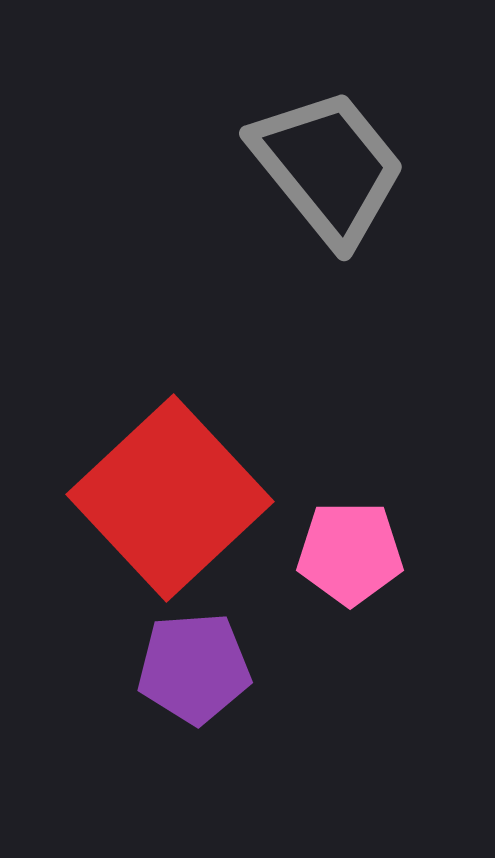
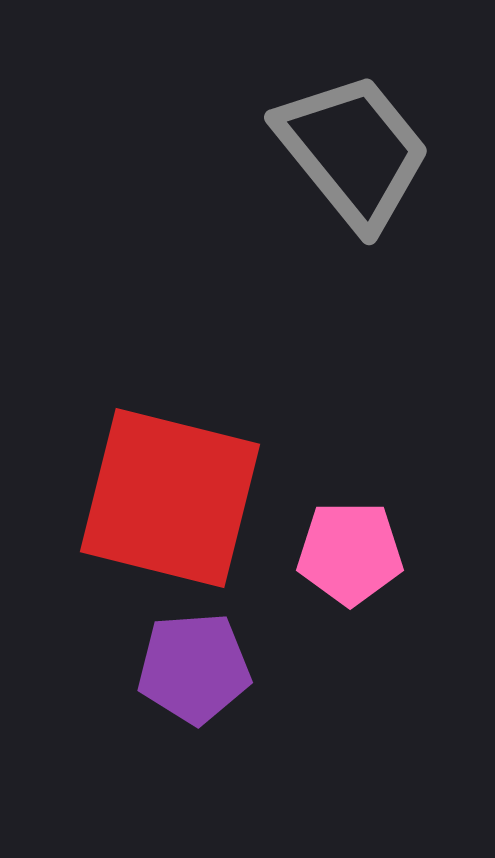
gray trapezoid: moved 25 px right, 16 px up
red square: rotated 33 degrees counterclockwise
